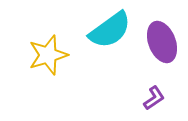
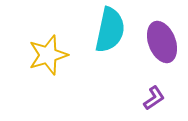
cyan semicircle: rotated 42 degrees counterclockwise
